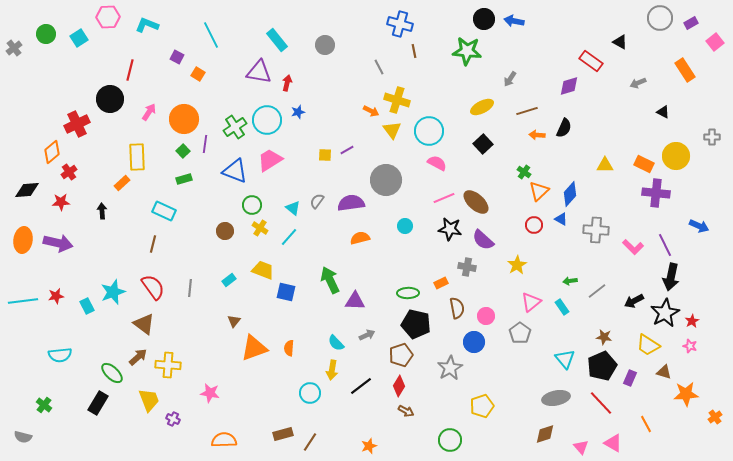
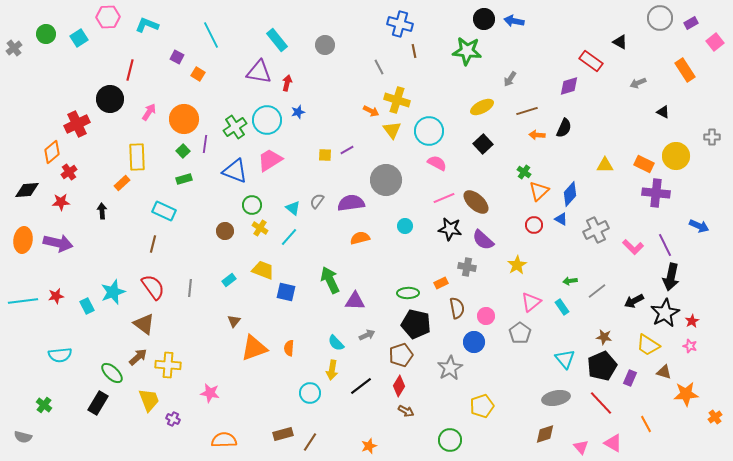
gray cross at (596, 230): rotated 30 degrees counterclockwise
